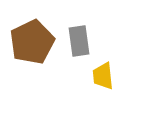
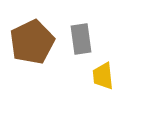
gray rectangle: moved 2 px right, 2 px up
